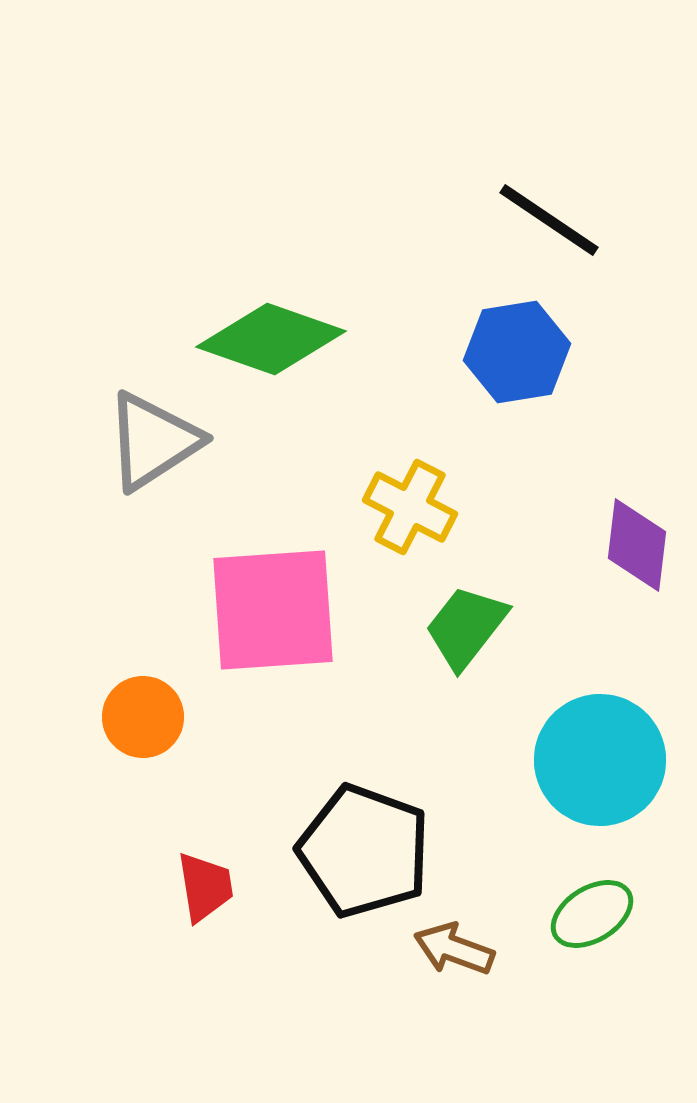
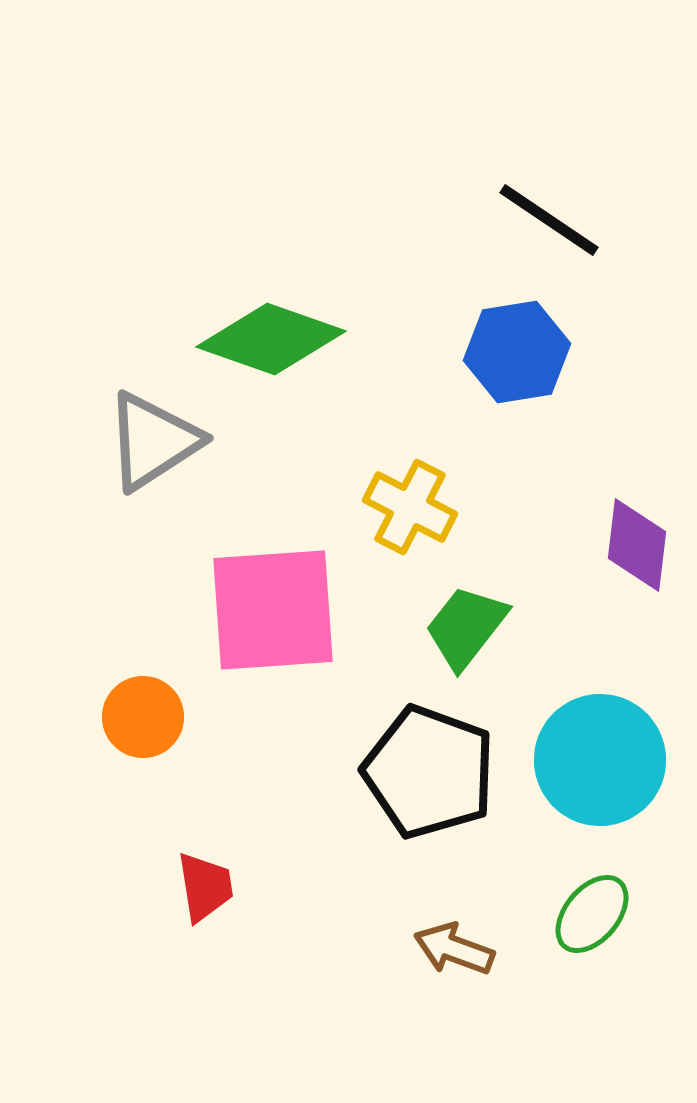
black pentagon: moved 65 px right, 79 px up
green ellipse: rotated 18 degrees counterclockwise
